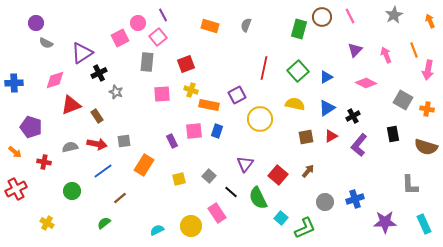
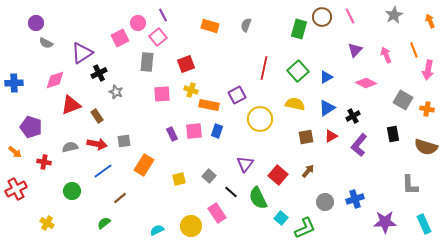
purple rectangle at (172, 141): moved 7 px up
